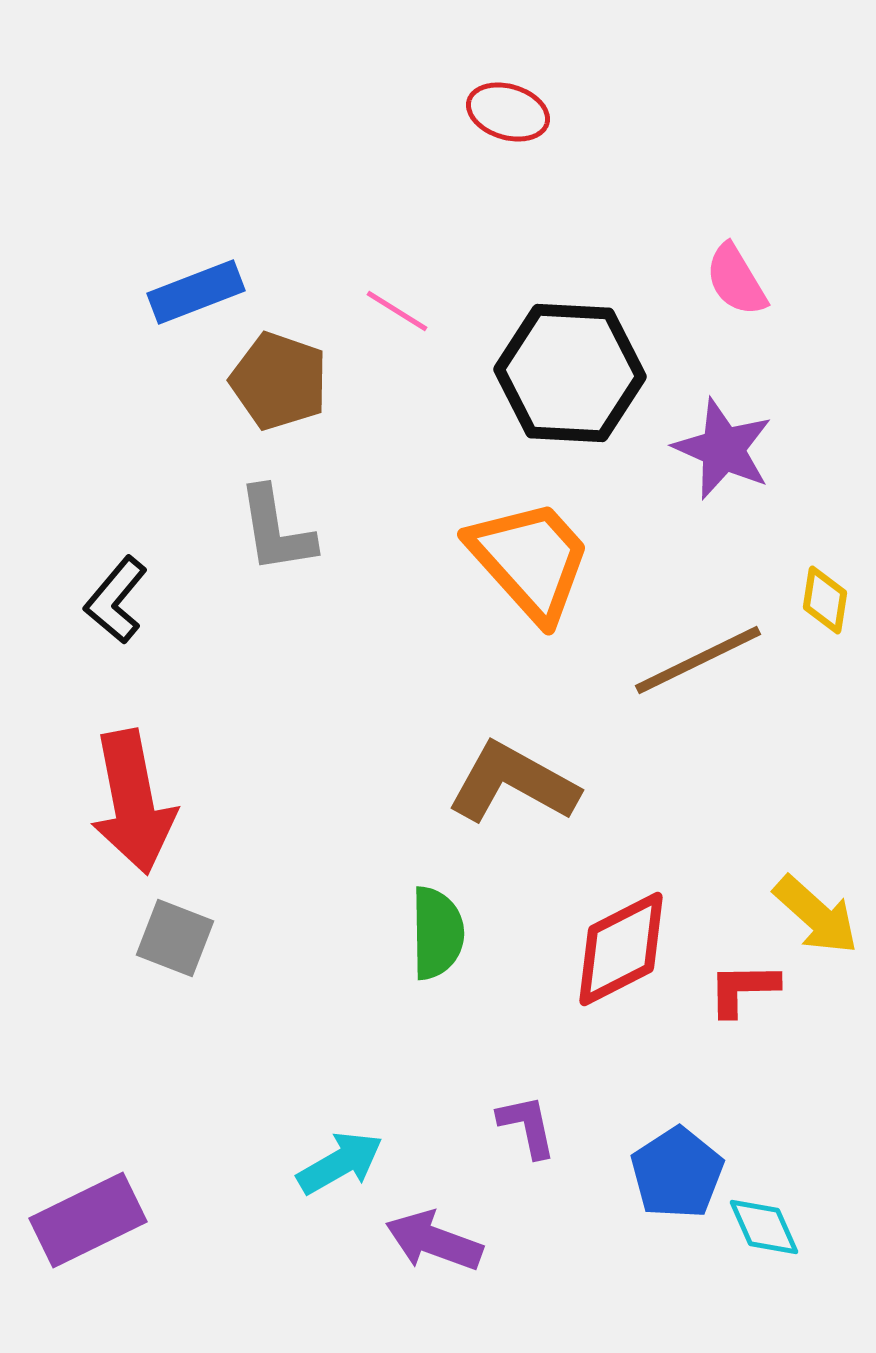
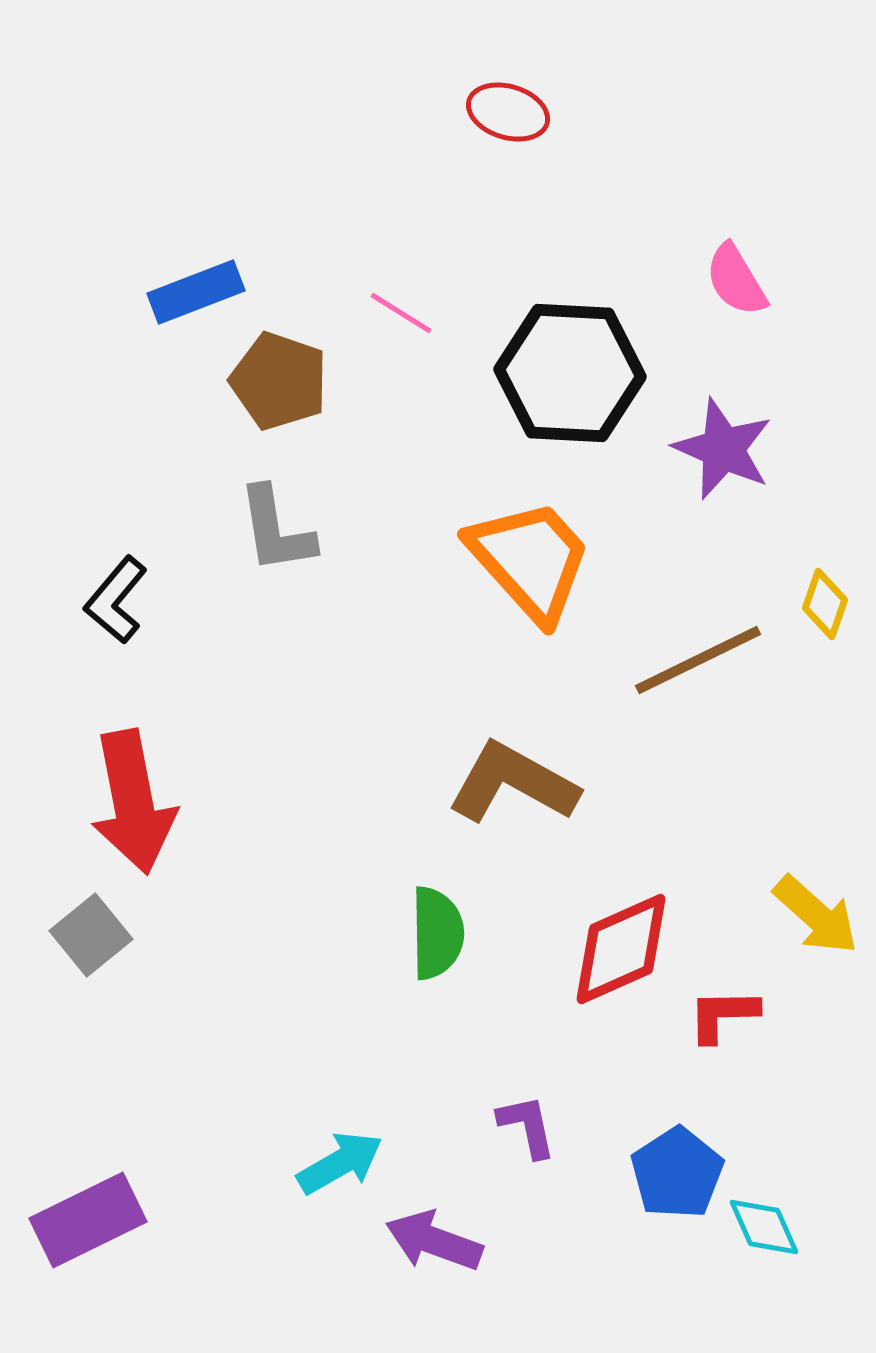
pink line: moved 4 px right, 2 px down
yellow diamond: moved 4 px down; rotated 10 degrees clockwise
gray square: moved 84 px left, 3 px up; rotated 30 degrees clockwise
red diamond: rotated 3 degrees clockwise
red L-shape: moved 20 px left, 26 px down
